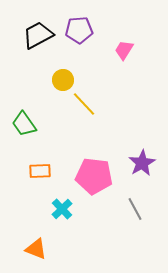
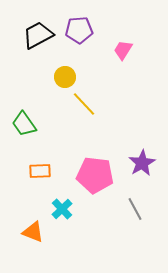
pink trapezoid: moved 1 px left
yellow circle: moved 2 px right, 3 px up
pink pentagon: moved 1 px right, 1 px up
orange triangle: moved 3 px left, 17 px up
